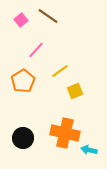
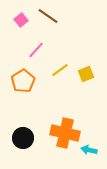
yellow line: moved 1 px up
yellow square: moved 11 px right, 17 px up
